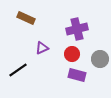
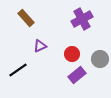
brown rectangle: rotated 24 degrees clockwise
purple cross: moved 5 px right, 10 px up; rotated 15 degrees counterclockwise
purple triangle: moved 2 px left, 2 px up
purple rectangle: rotated 54 degrees counterclockwise
